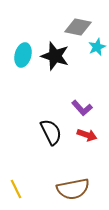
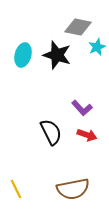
black star: moved 2 px right, 1 px up
